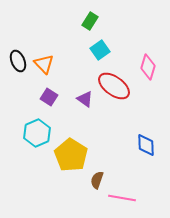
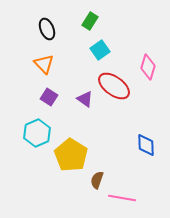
black ellipse: moved 29 px right, 32 px up
